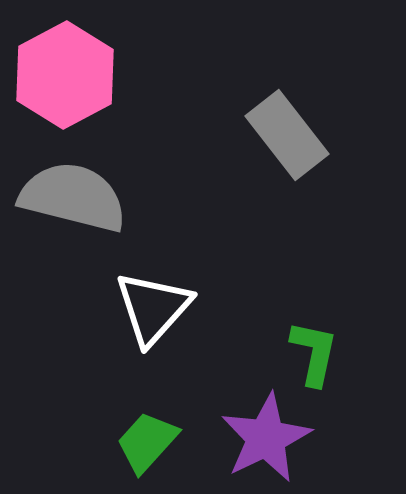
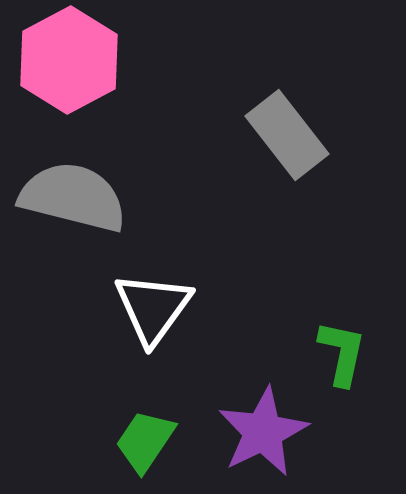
pink hexagon: moved 4 px right, 15 px up
white triangle: rotated 6 degrees counterclockwise
green L-shape: moved 28 px right
purple star: moved 3 px left, 6 px up
green trapezoid: moved 2 px left, 1 px up; rotated 8 degrees counterclockwise
